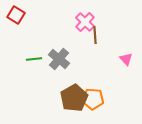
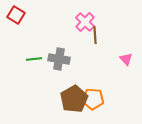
gray cross: rotated 30 degrees counterclockwise
brown pentagon: moved 1 px down
